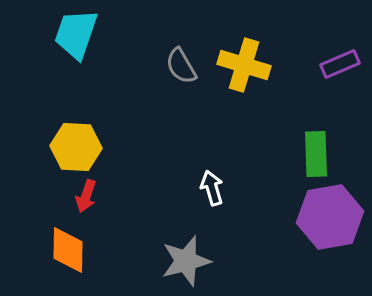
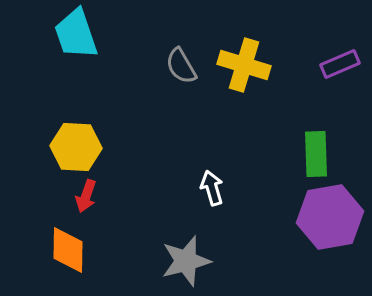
cyan trapezoid: rotated 38 degrees counterclockwise
